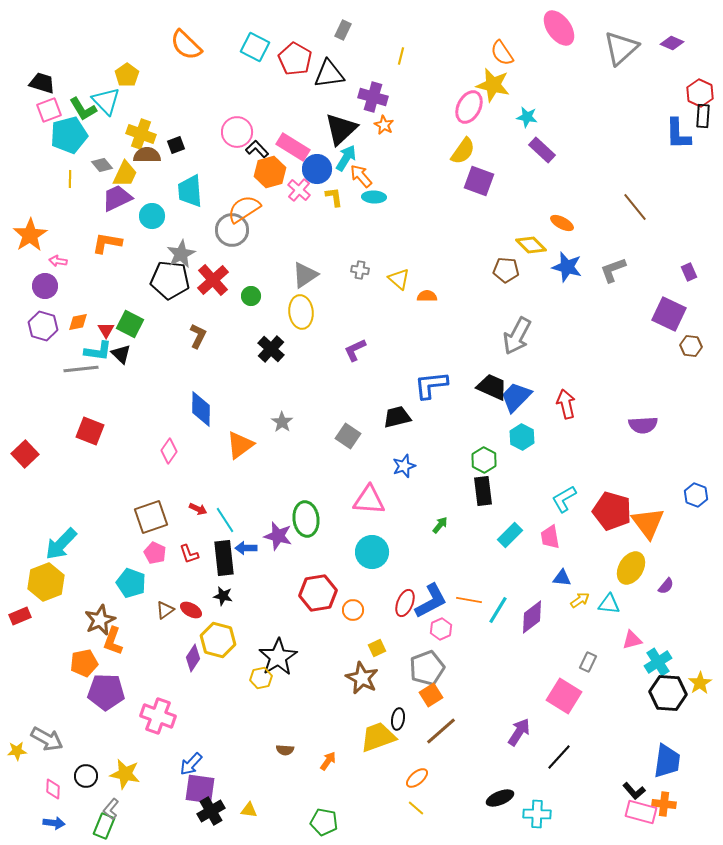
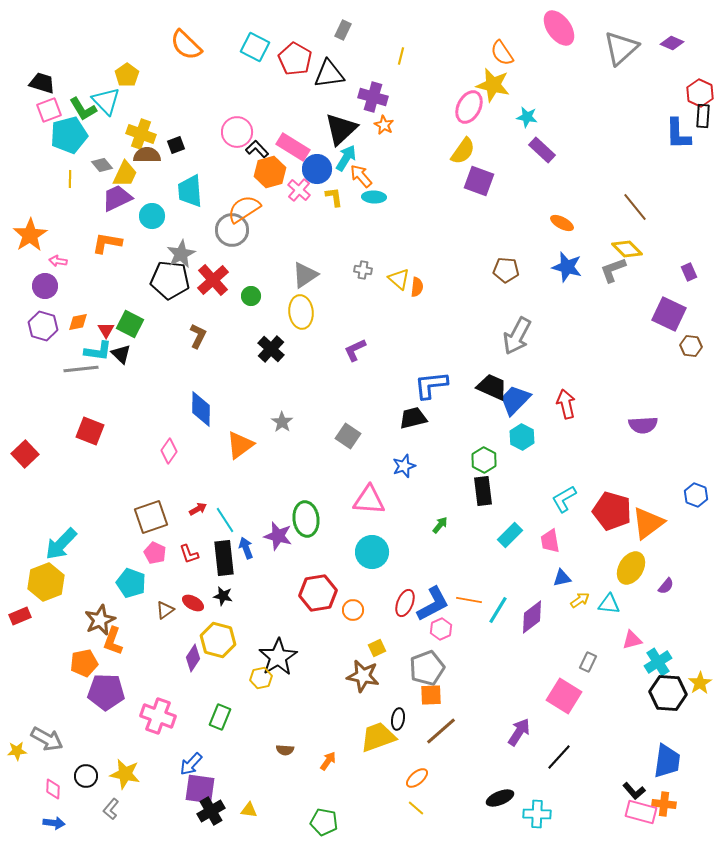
yellow diamond at (531, 245): moved 96 px right, 4 px down
gray cross at (360, 270): moved 3 px right
orange semicircle at (427, 296): moved 10 px left, 9 px up; rotated 96 degrees clockwise
blue trapezoid at (516, 397): moved 1 px left, 3 px down
black trapezoid at (397, 417): moved 16 px right, 1 px down
red arrow at (198, 509): rotated 54 degrees counterclockwise
orange triangle at (648, 523): rotated 30 degrees clockwise
pink trapezoid at (550, 537): moved 4 px down
blue arrow at (246, 548): rotated 70 degrees clockwise
blue triangle at (562, 578): rotated 18 degrees counterclockwise
blue L-shape at (431, 601): moved 2 px right, 3 px down
red ellipse at (191, 610): moved 2 px right, 7 px up
brown star at (362, 678): moved 1 px right, 2 px up; rotated 16 degrees counterclockwise
orange square at (431, 695): rotated 30 degrees clockwise
green rectangle at (104, 826): moved 116 px right, 109 px up
